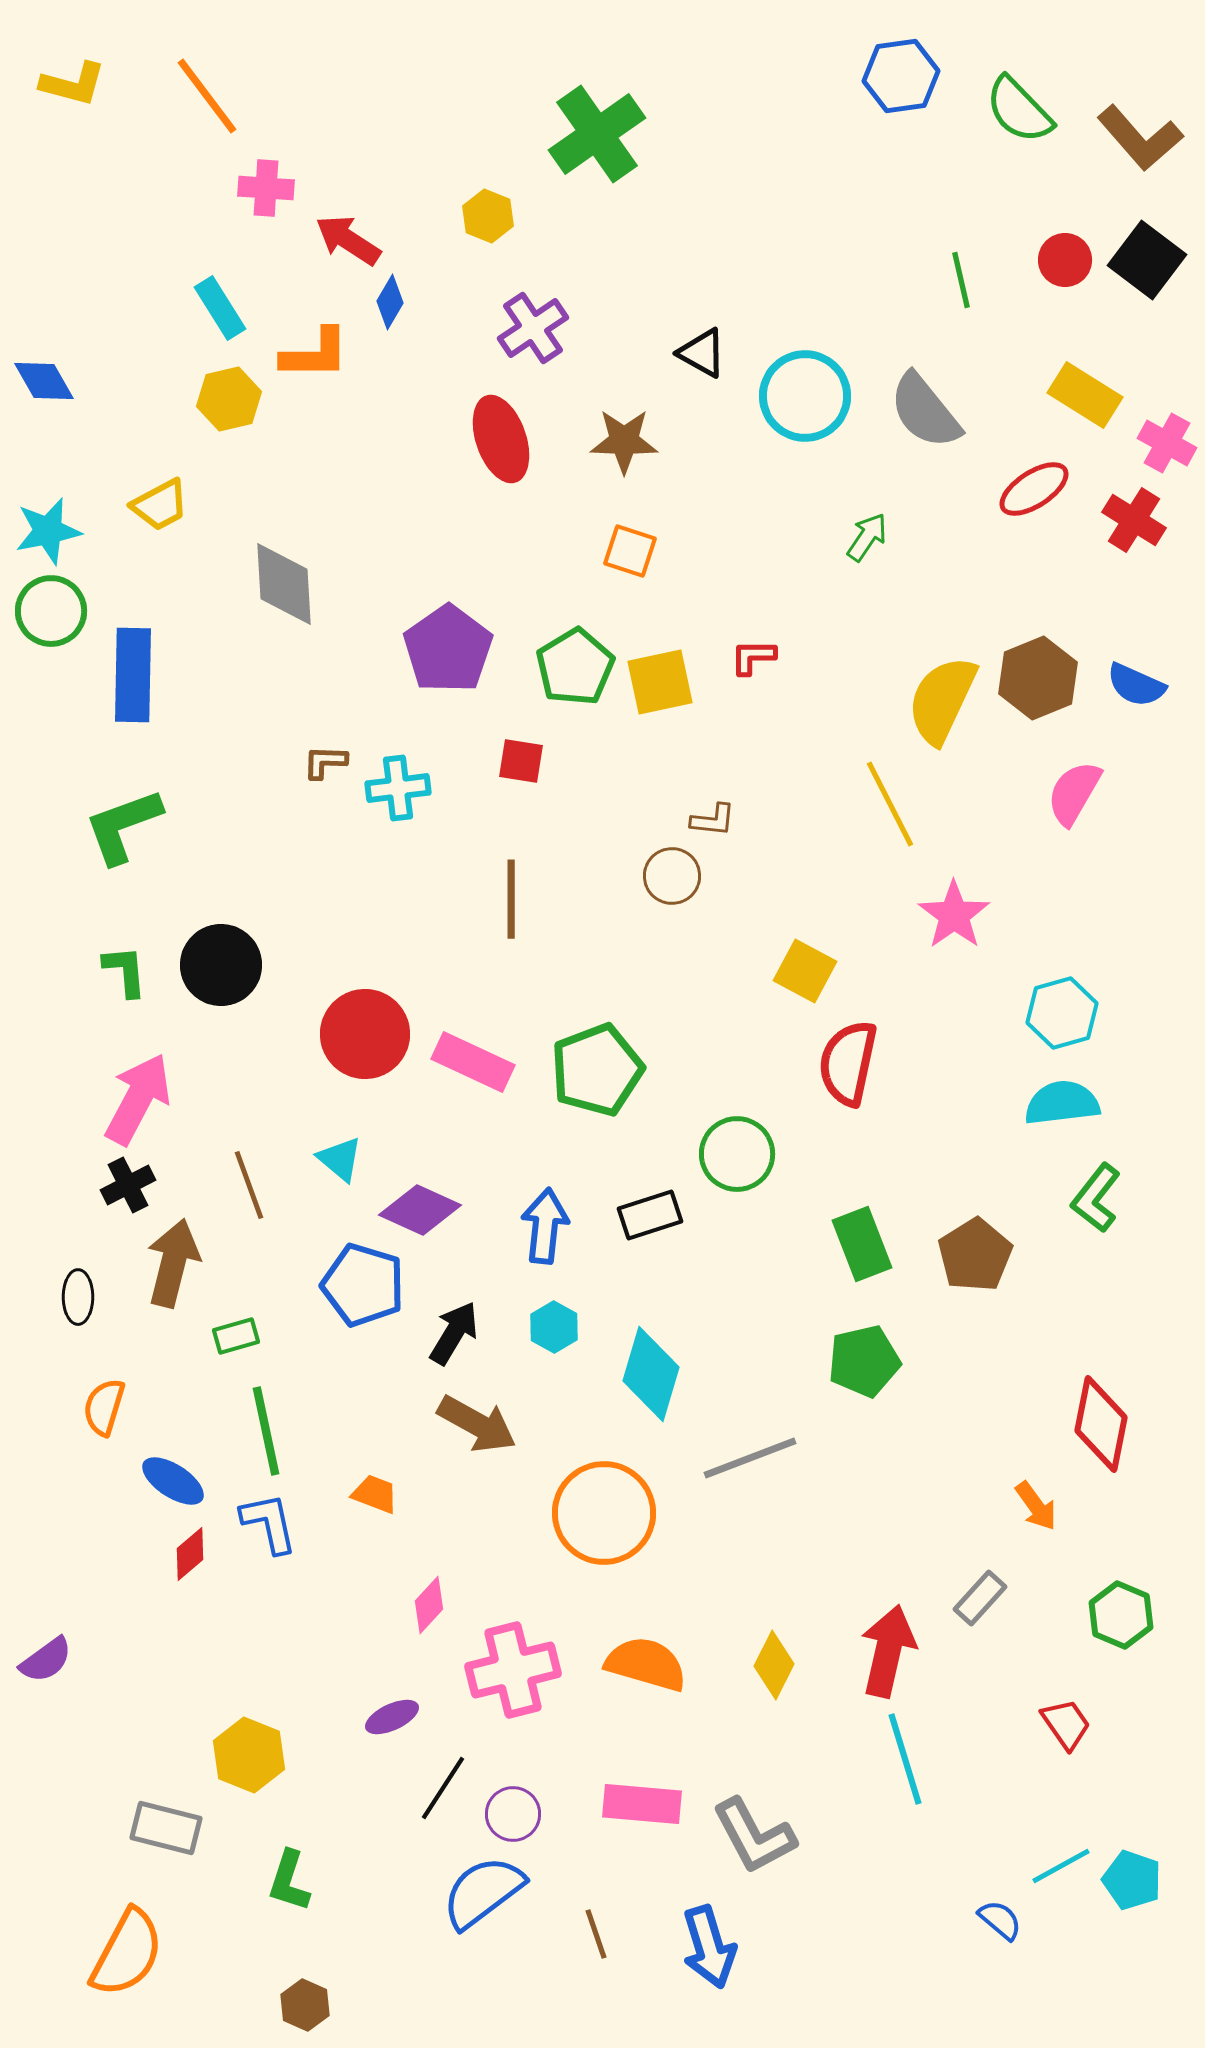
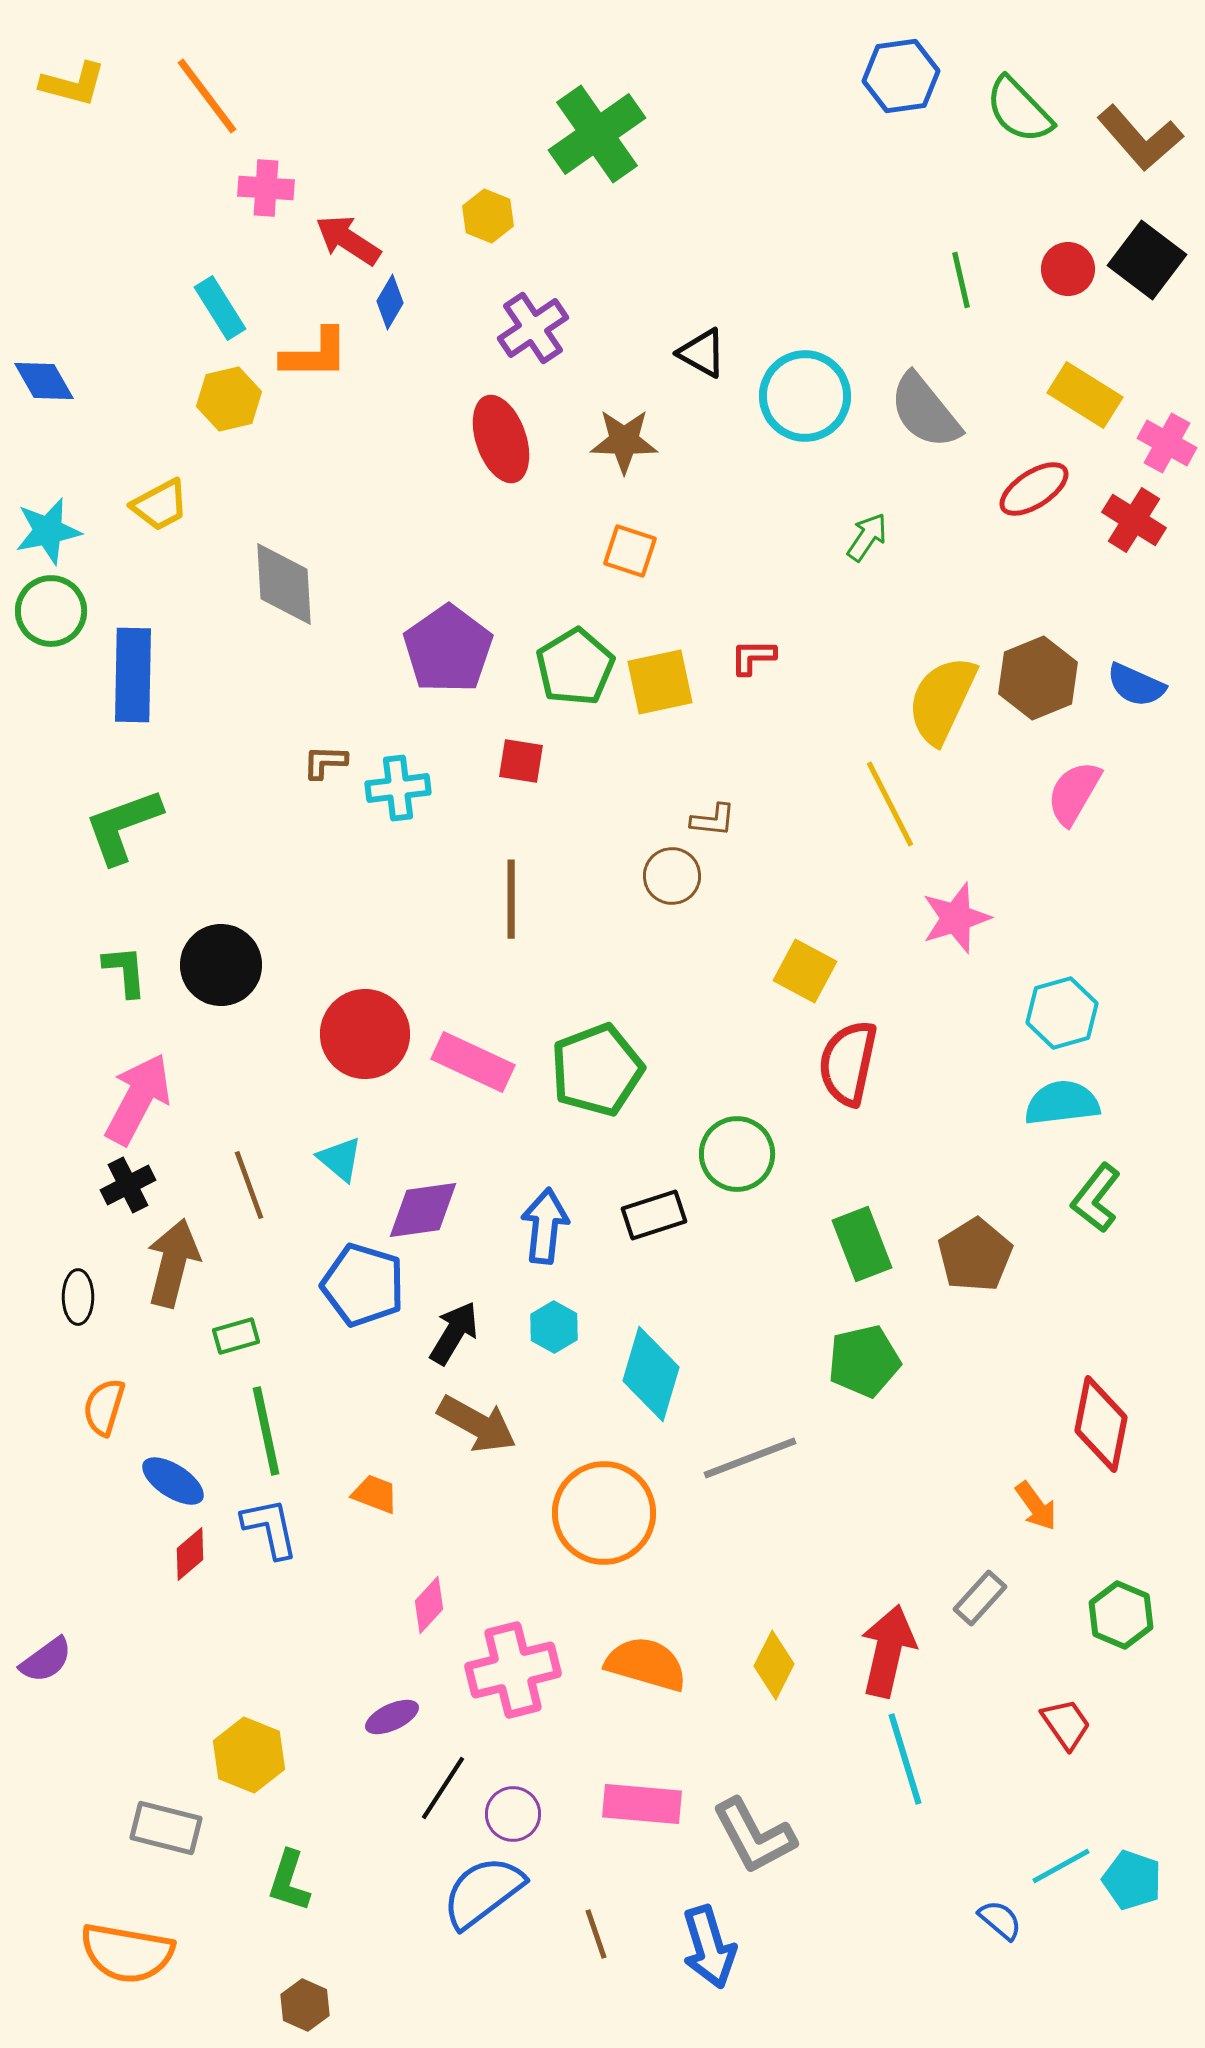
red circle at (1065, 260): moved 3 px right, 9 px down
pink star at (954, 915): moved 2 px right, 3 px down; rotated 18 degrees clockwise
purple diamond at (420, 1210): moved 3 px right; rotated 32 degrees counterclockwise
black rectangle at (650, 1215): moved 4 px right
blue L-shape at (269, 1523): moved 1 px right, 5 px down
orange semicircle at (127, 1953): rotated 72 degrees clockwise
